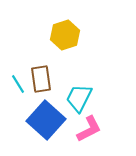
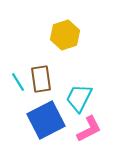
cyan line: moved 2 px up
blue square: rotated 21 degrees clockwise
